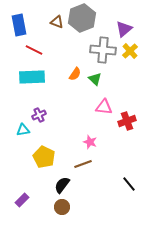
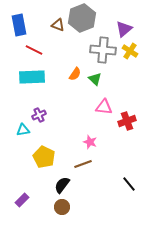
brown triangle: moved 1 px right, 3 px down
yellow cross: rotated 14 degrees counterclockwise
